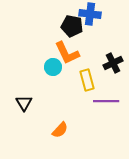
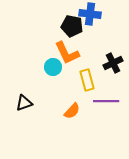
black triangle: rotated 42 degrees clockwise
orange semicircle: moved 12 px right, 19 px up
